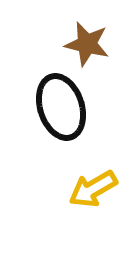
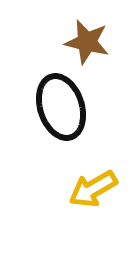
brown star: moved 2 px up
